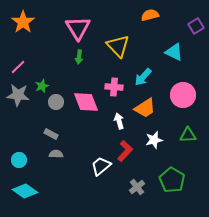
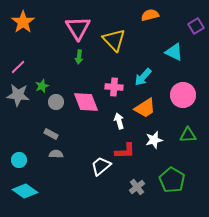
yellow triangle: moved 4 px left, 6 px up
red L-shape: rotated 45 degrees clockwise
